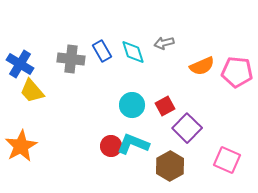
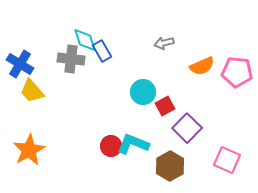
cyan diamond: moved 48 px left, 12 px up
cyan circle: moved 11 px right, 13 px up
orange star: moved 8 px right, 4 px down
